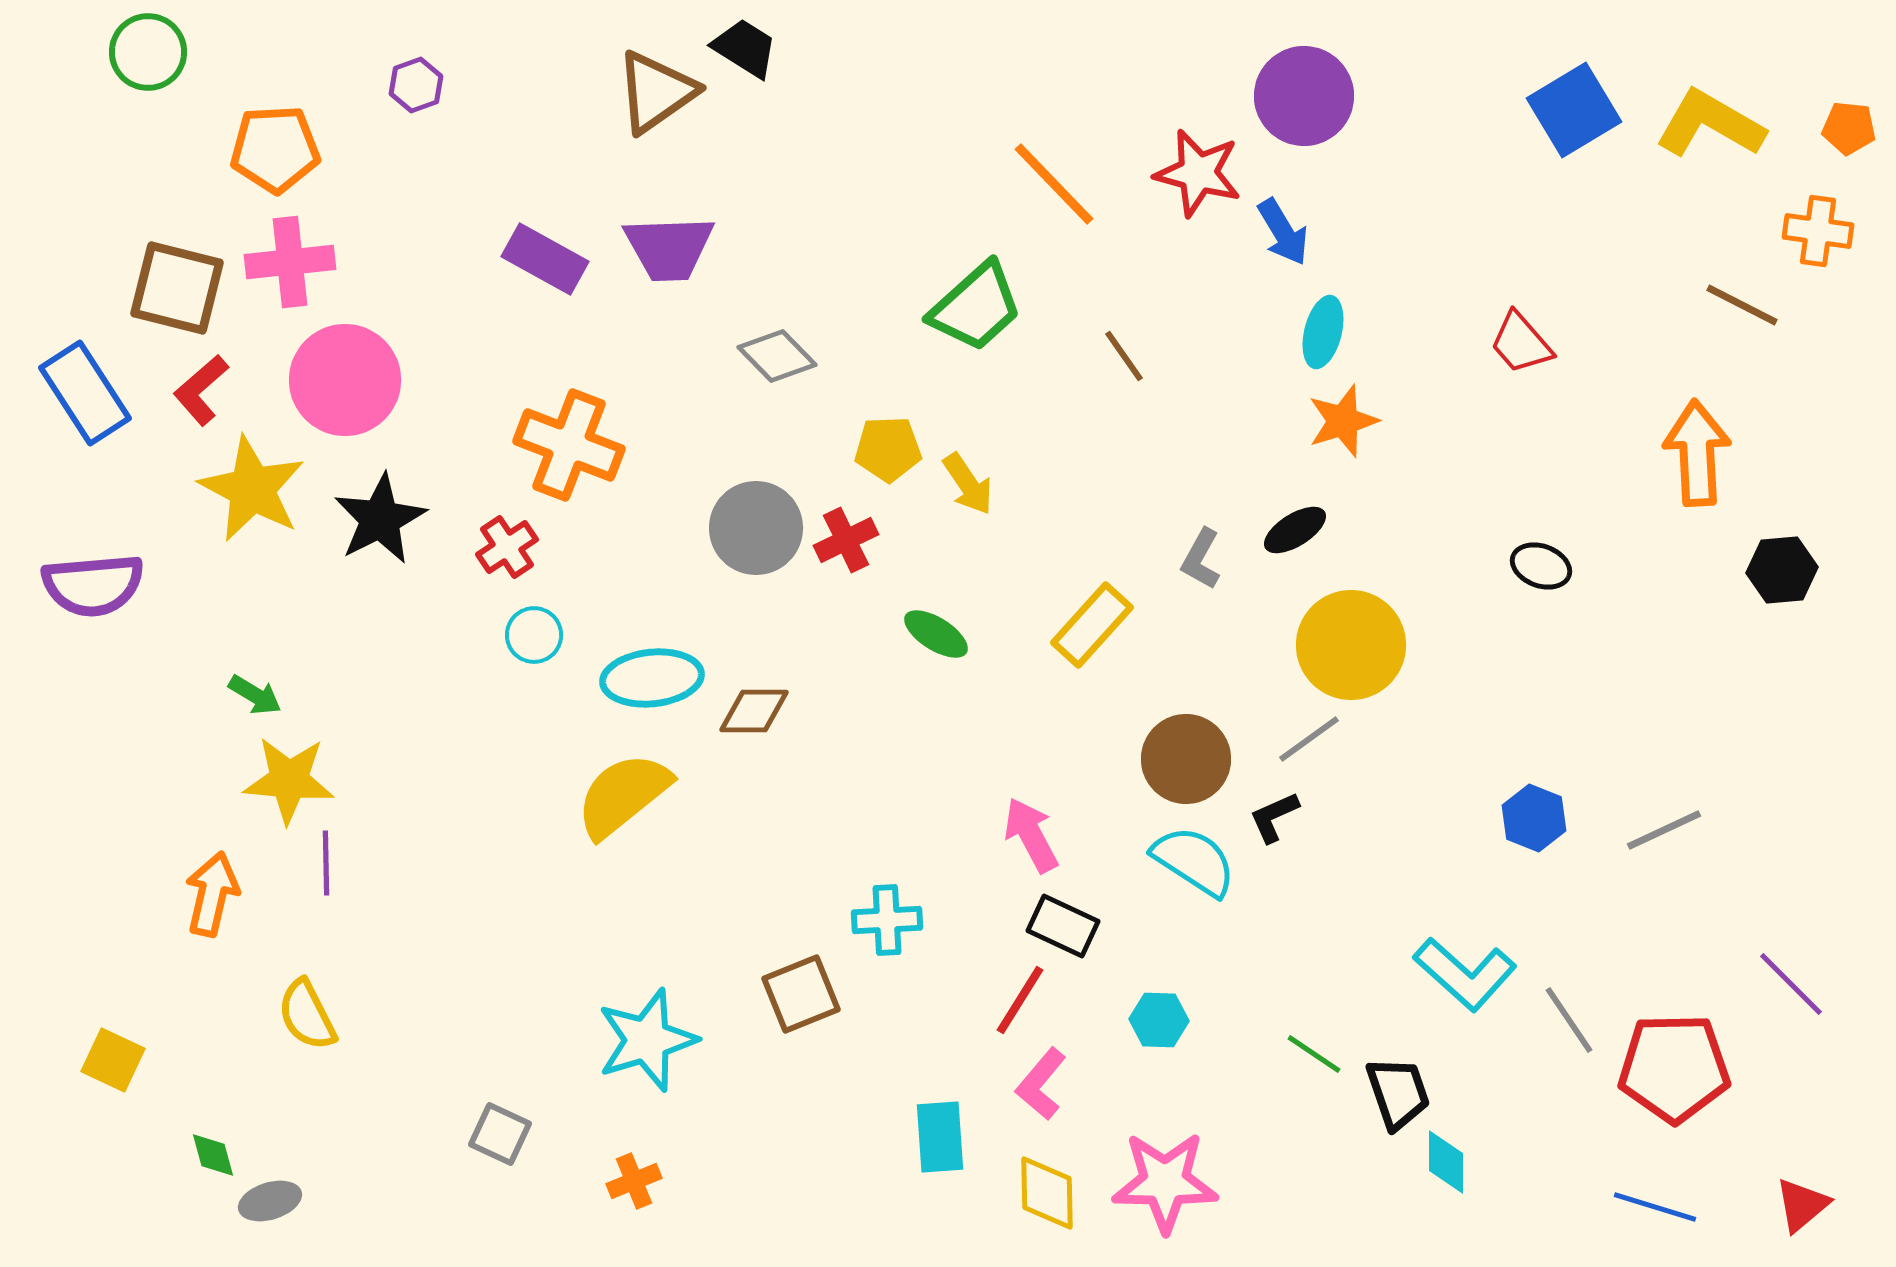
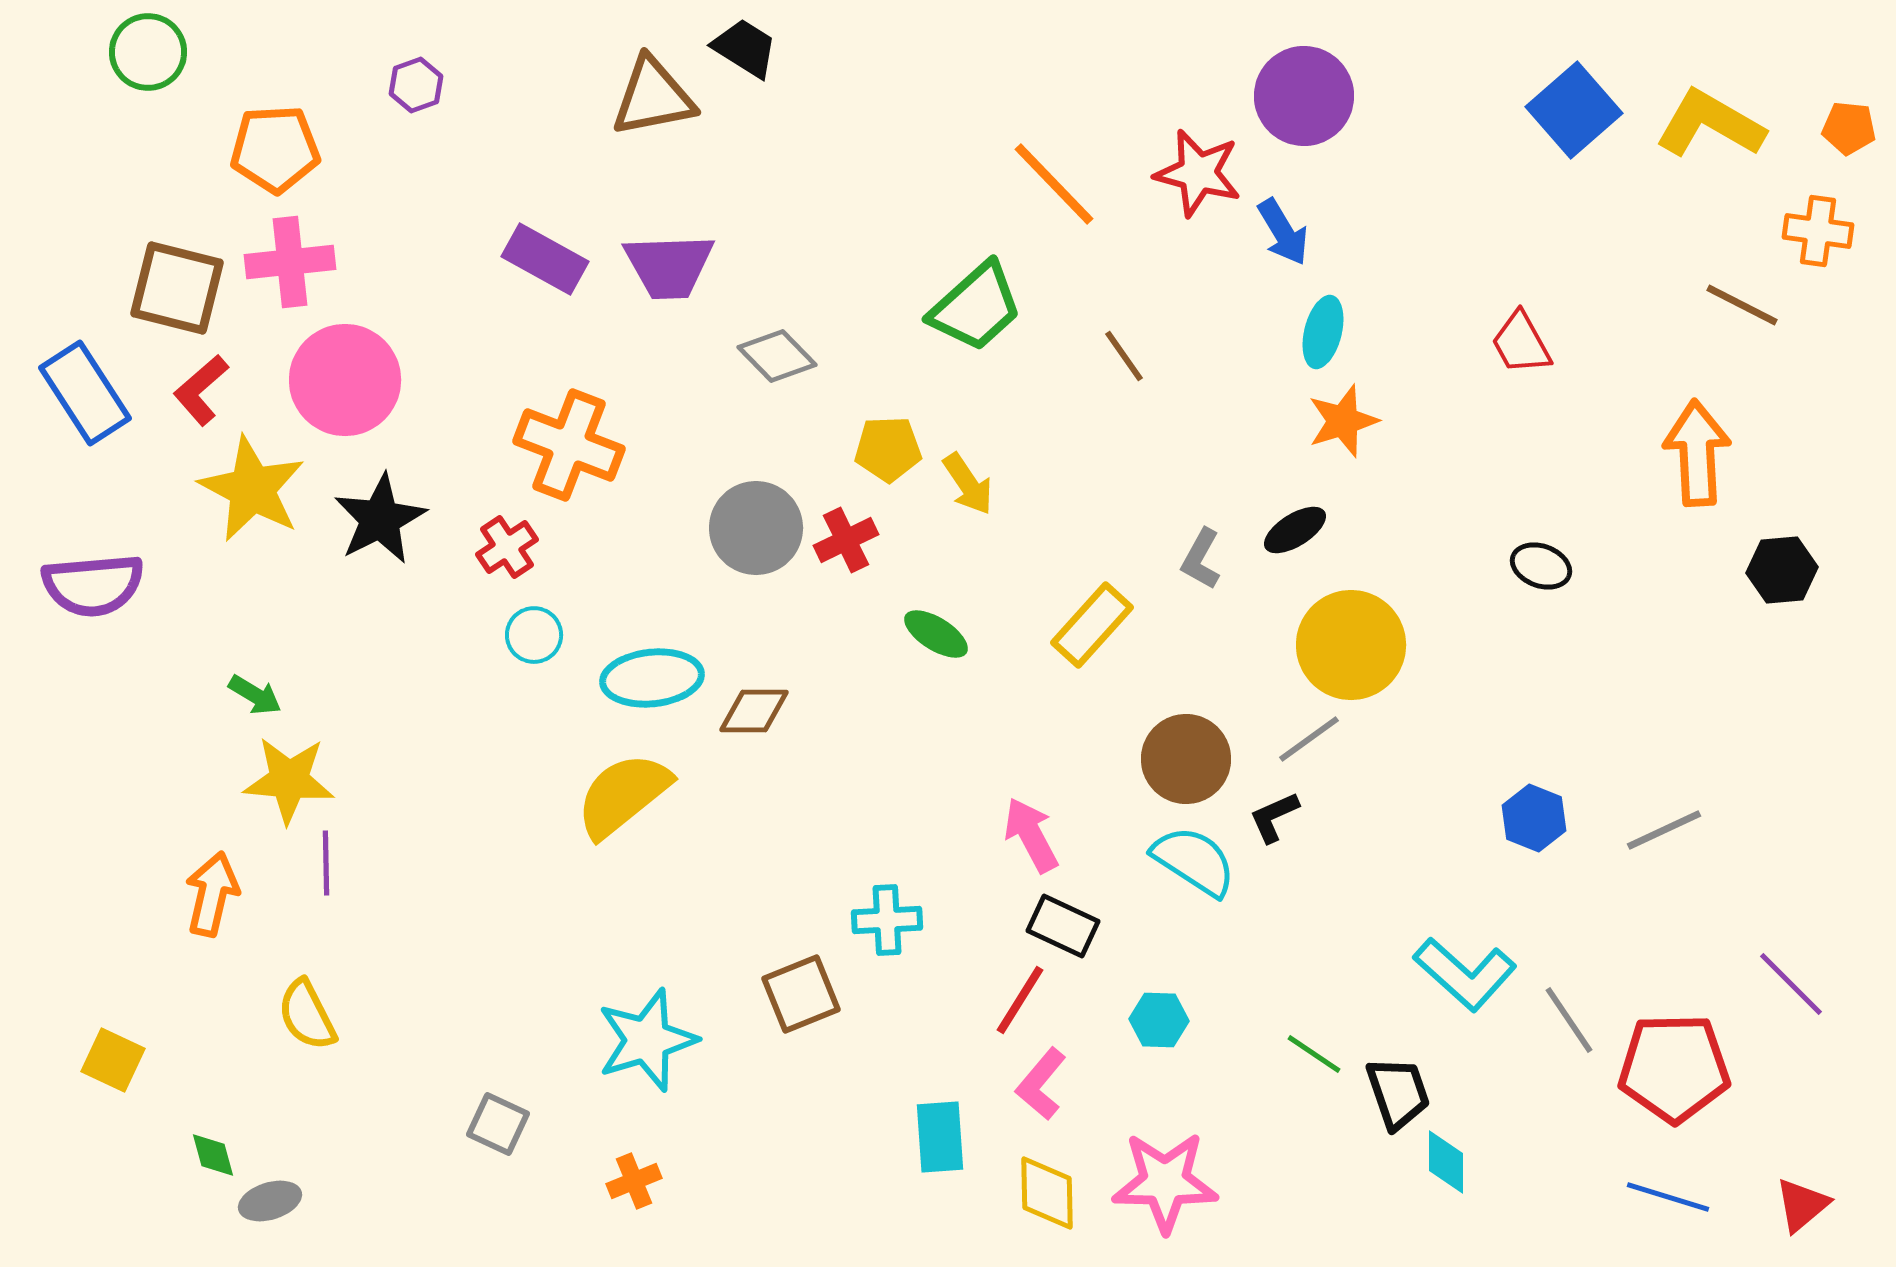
brown triangle at (656, 92): moved 3 px left, 5 px down; rotated 24 degrees clockwise
blue square at (1574, 110): rotated 10 degrees counterclockwise
purple trapezoid at (669, 248): moved 18 px down
red trapezoid at (1521, 343): rotated 12 degrees clockwise
gray square at (500, 1134): moved 2 px left, 10 px up
blue line at (1655, 1207): moved 13 px right, 10 px up
